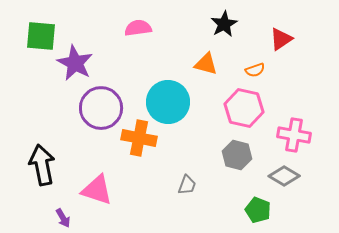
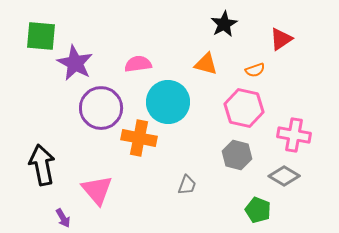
pink semicircle: moved 36 px down
pink triangle: rotated 32 degrees clockwise
